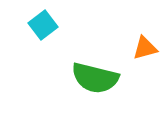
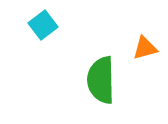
green semicircle: moved 6 px right, 2 px down; rotated 75 degrees clockwise
